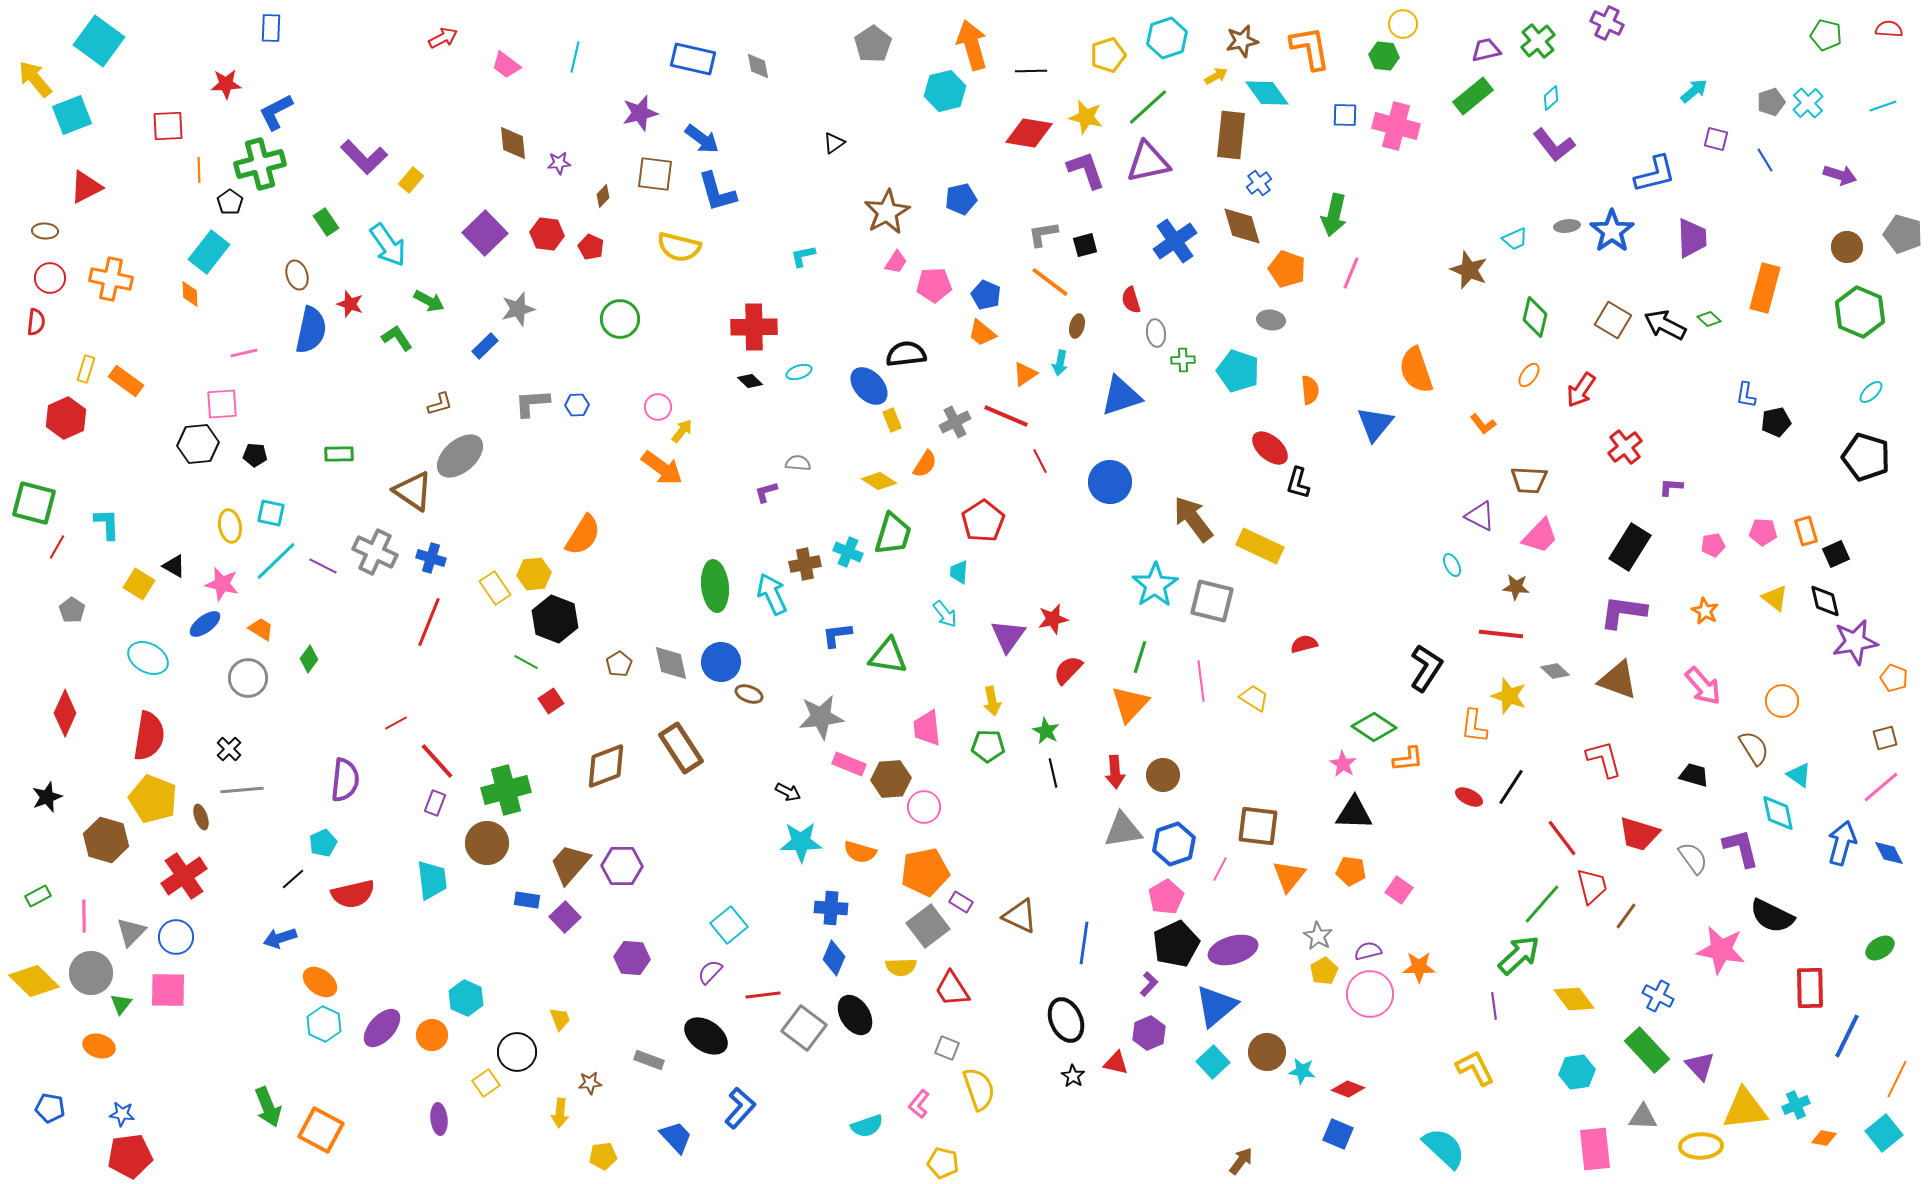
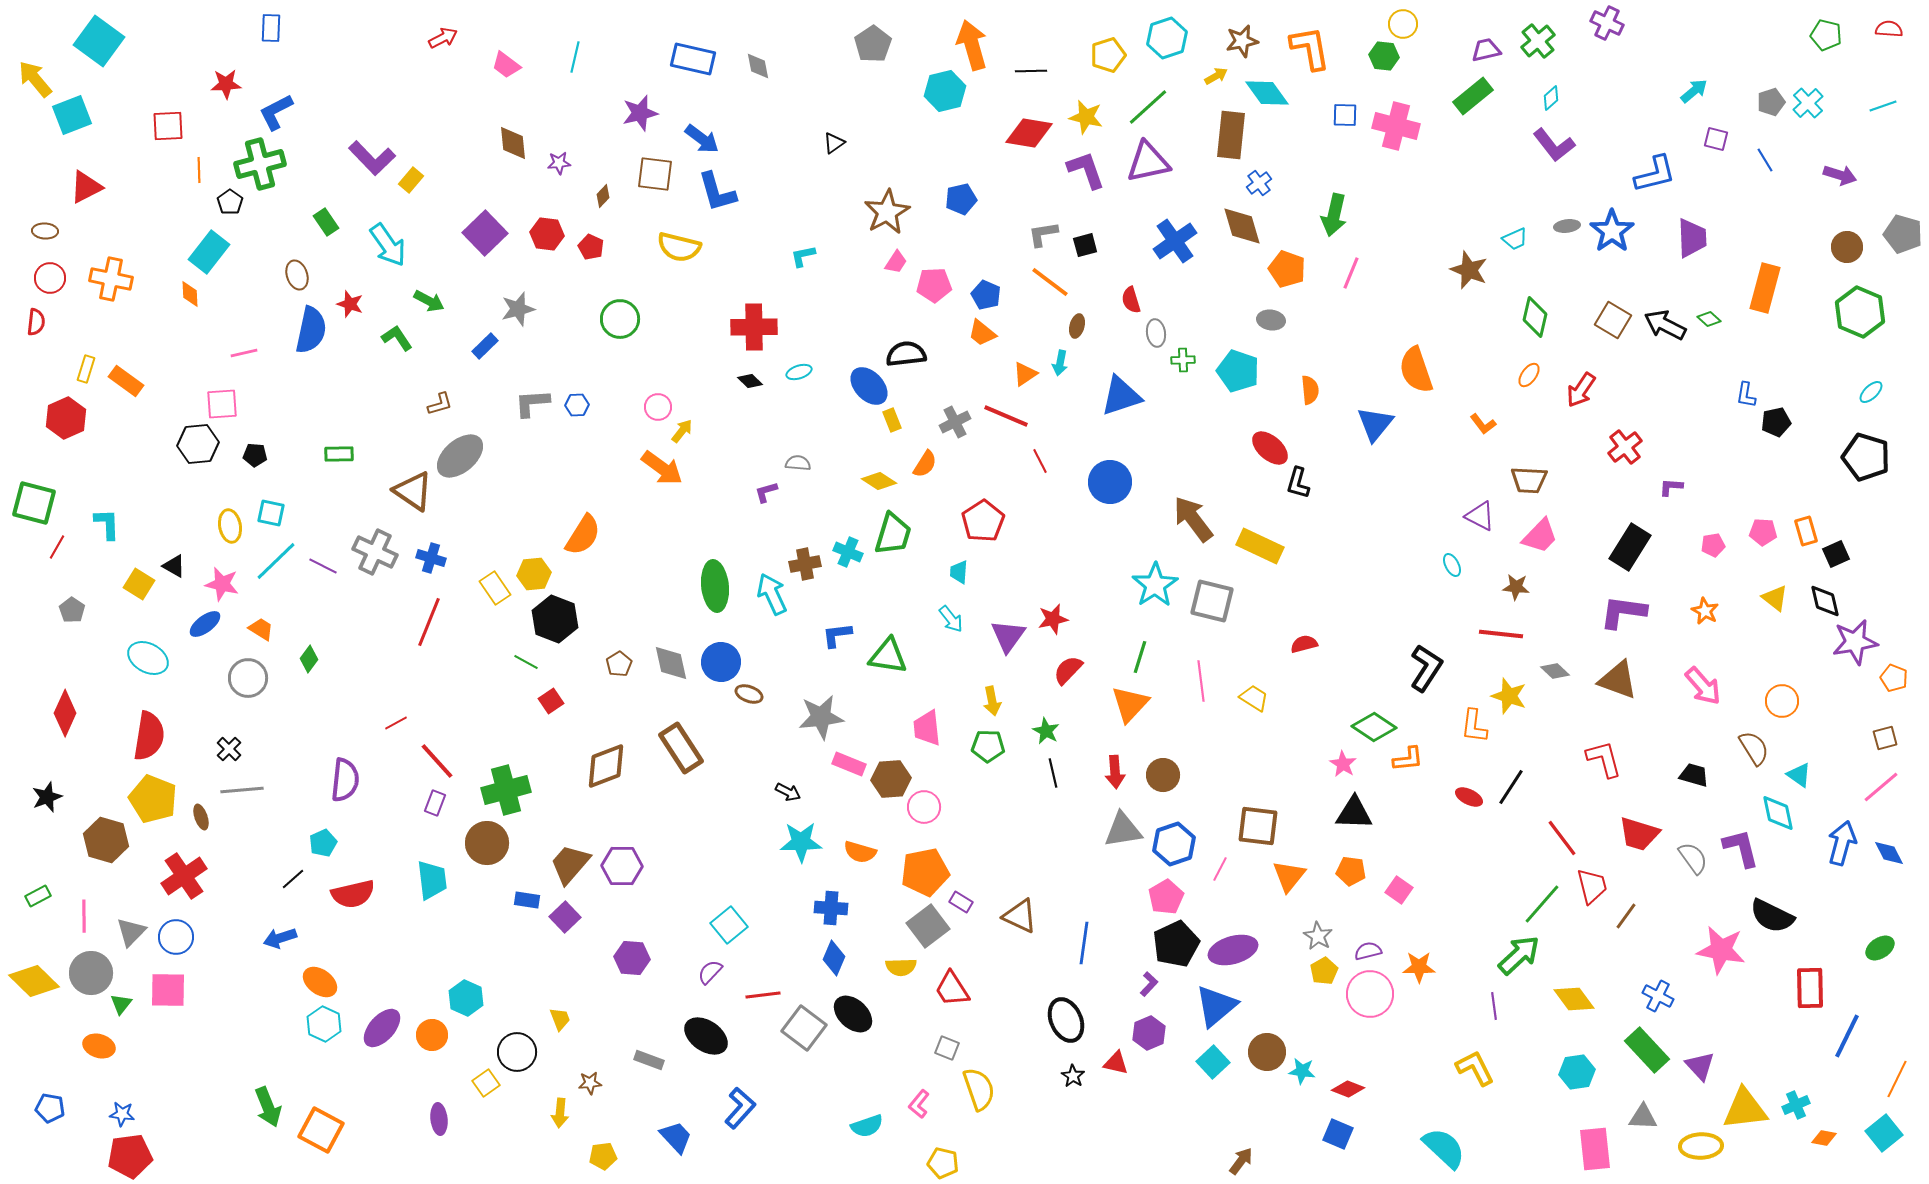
purple L-shape at (364, 157): moved 8 px right, 1 px down
cyan arrow at (945, 614): moved 6 px right, 5 px down
black ellipse at (855, 1015): moved 2 px left, 1 px up; rotated 15 degrees counterclockwise
